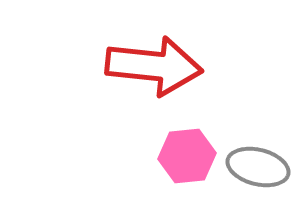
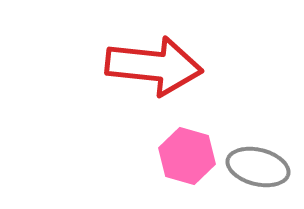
pink hexagon: rotated 22 degrees clockwise
